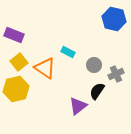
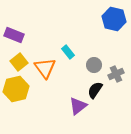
cyan rectangle: rotated 24 degrees clockwise
orange triangle: rotated 20 degrees clockwise
black semicircle: moved 2 px left, 1 px up
